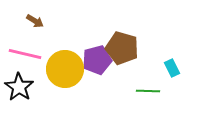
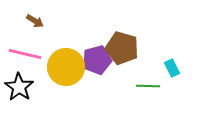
yellow circle: moved 1 px right, 2 px up
green line: moved 5 px up
